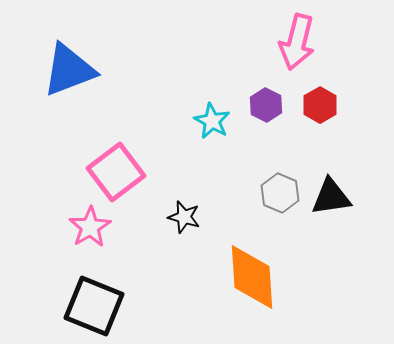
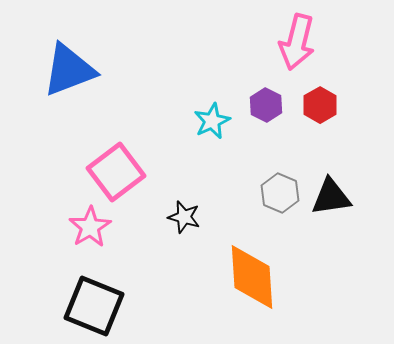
cyan star: rotated 18 degrees clockwise
